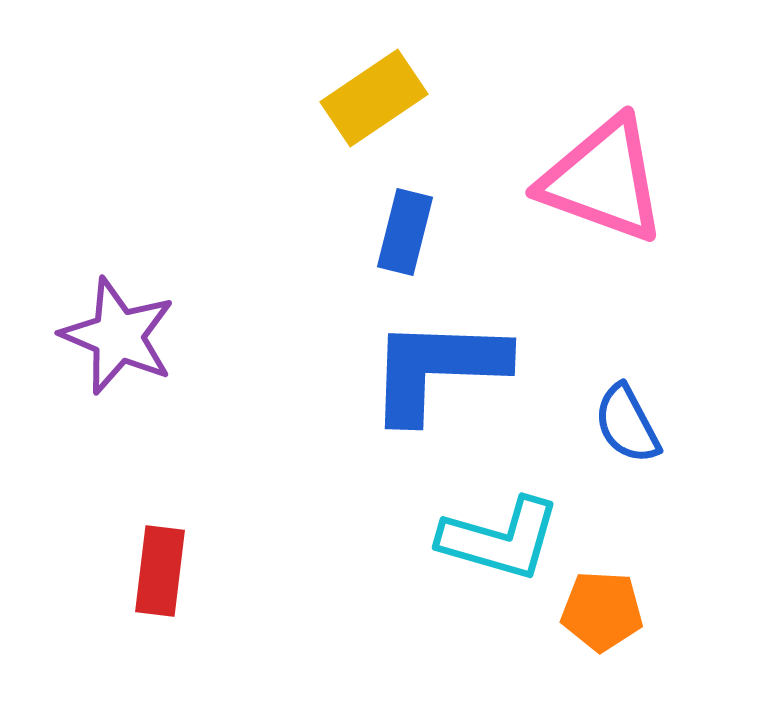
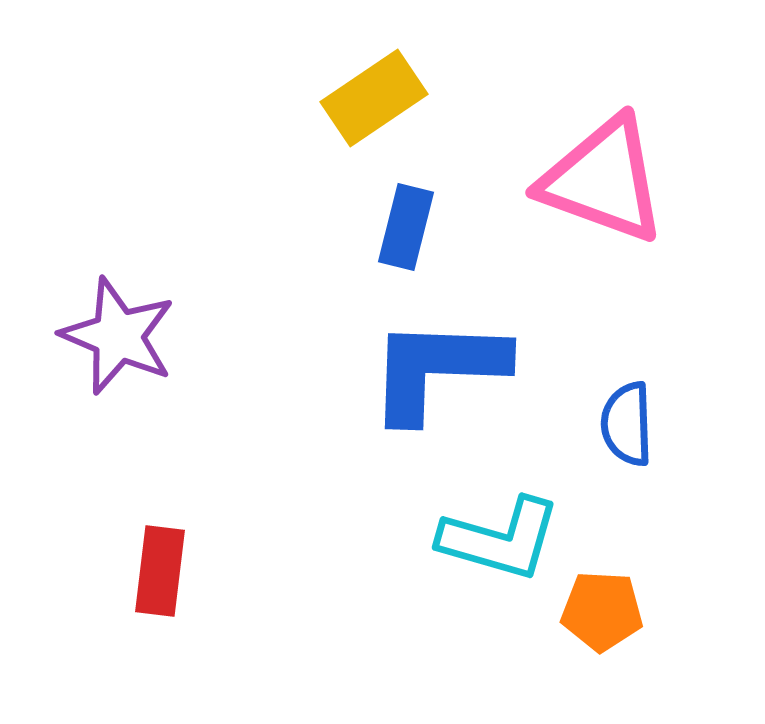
blue rectangle: moved 1 px right, 5 px up
blue semicircle: rotated 26 degrees clockwise
